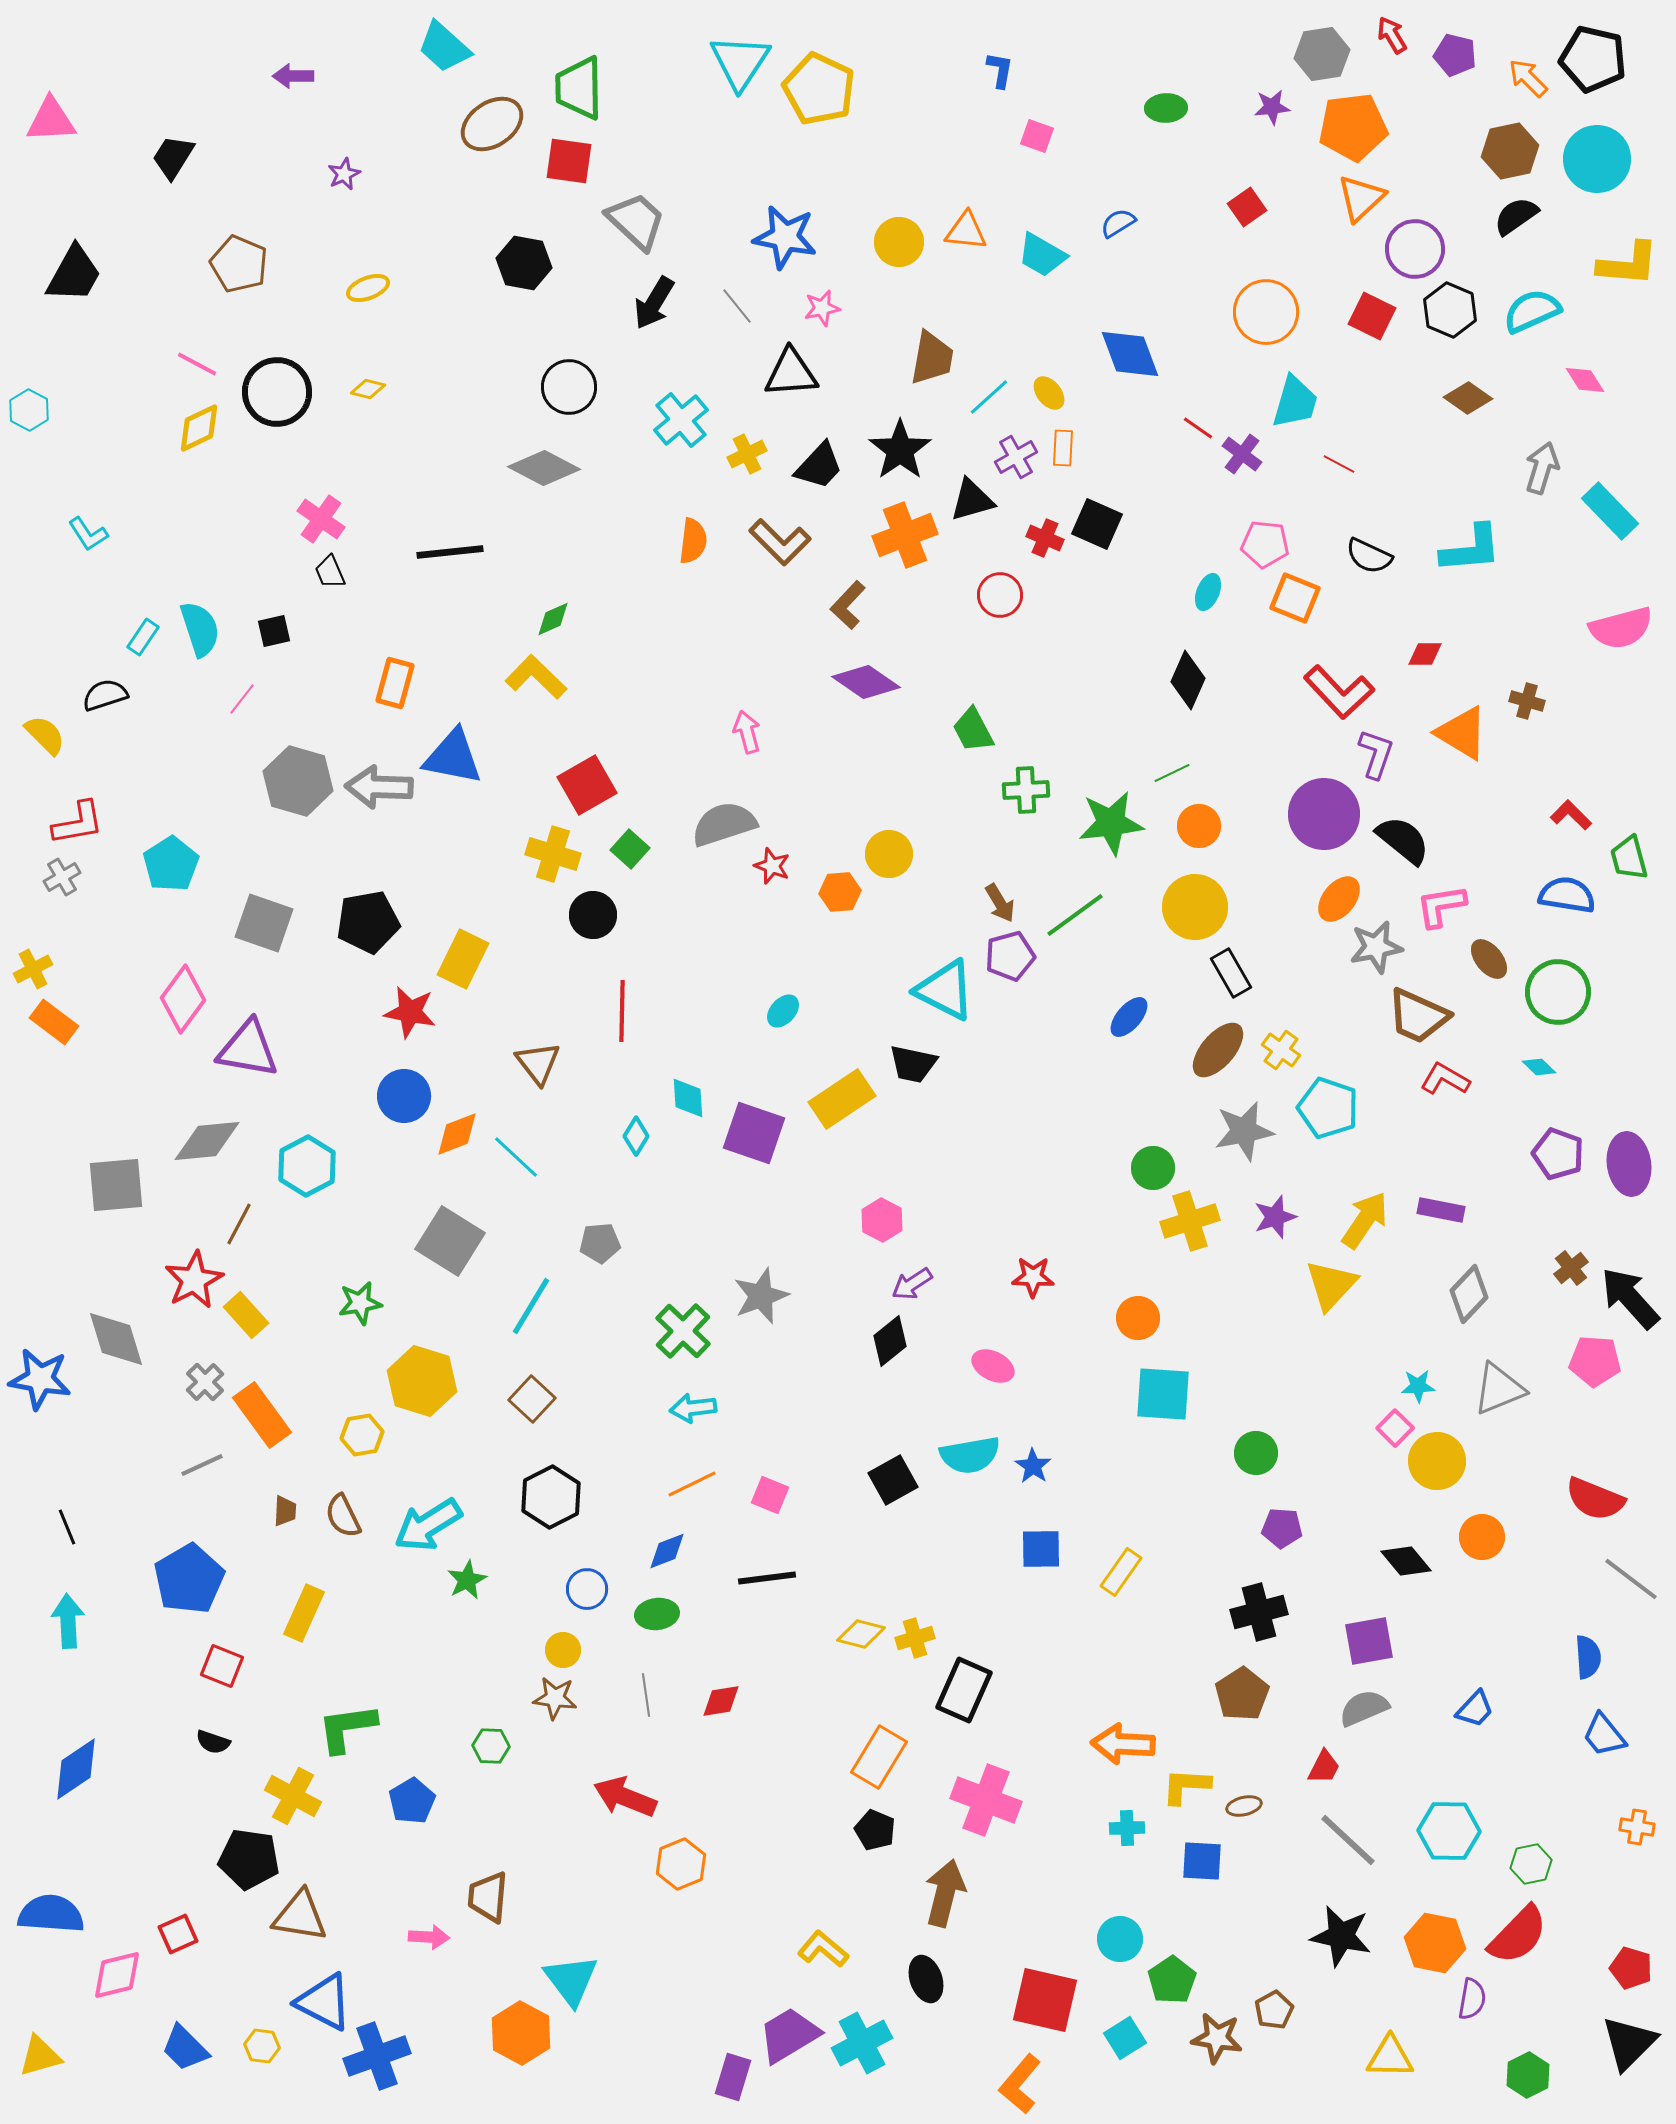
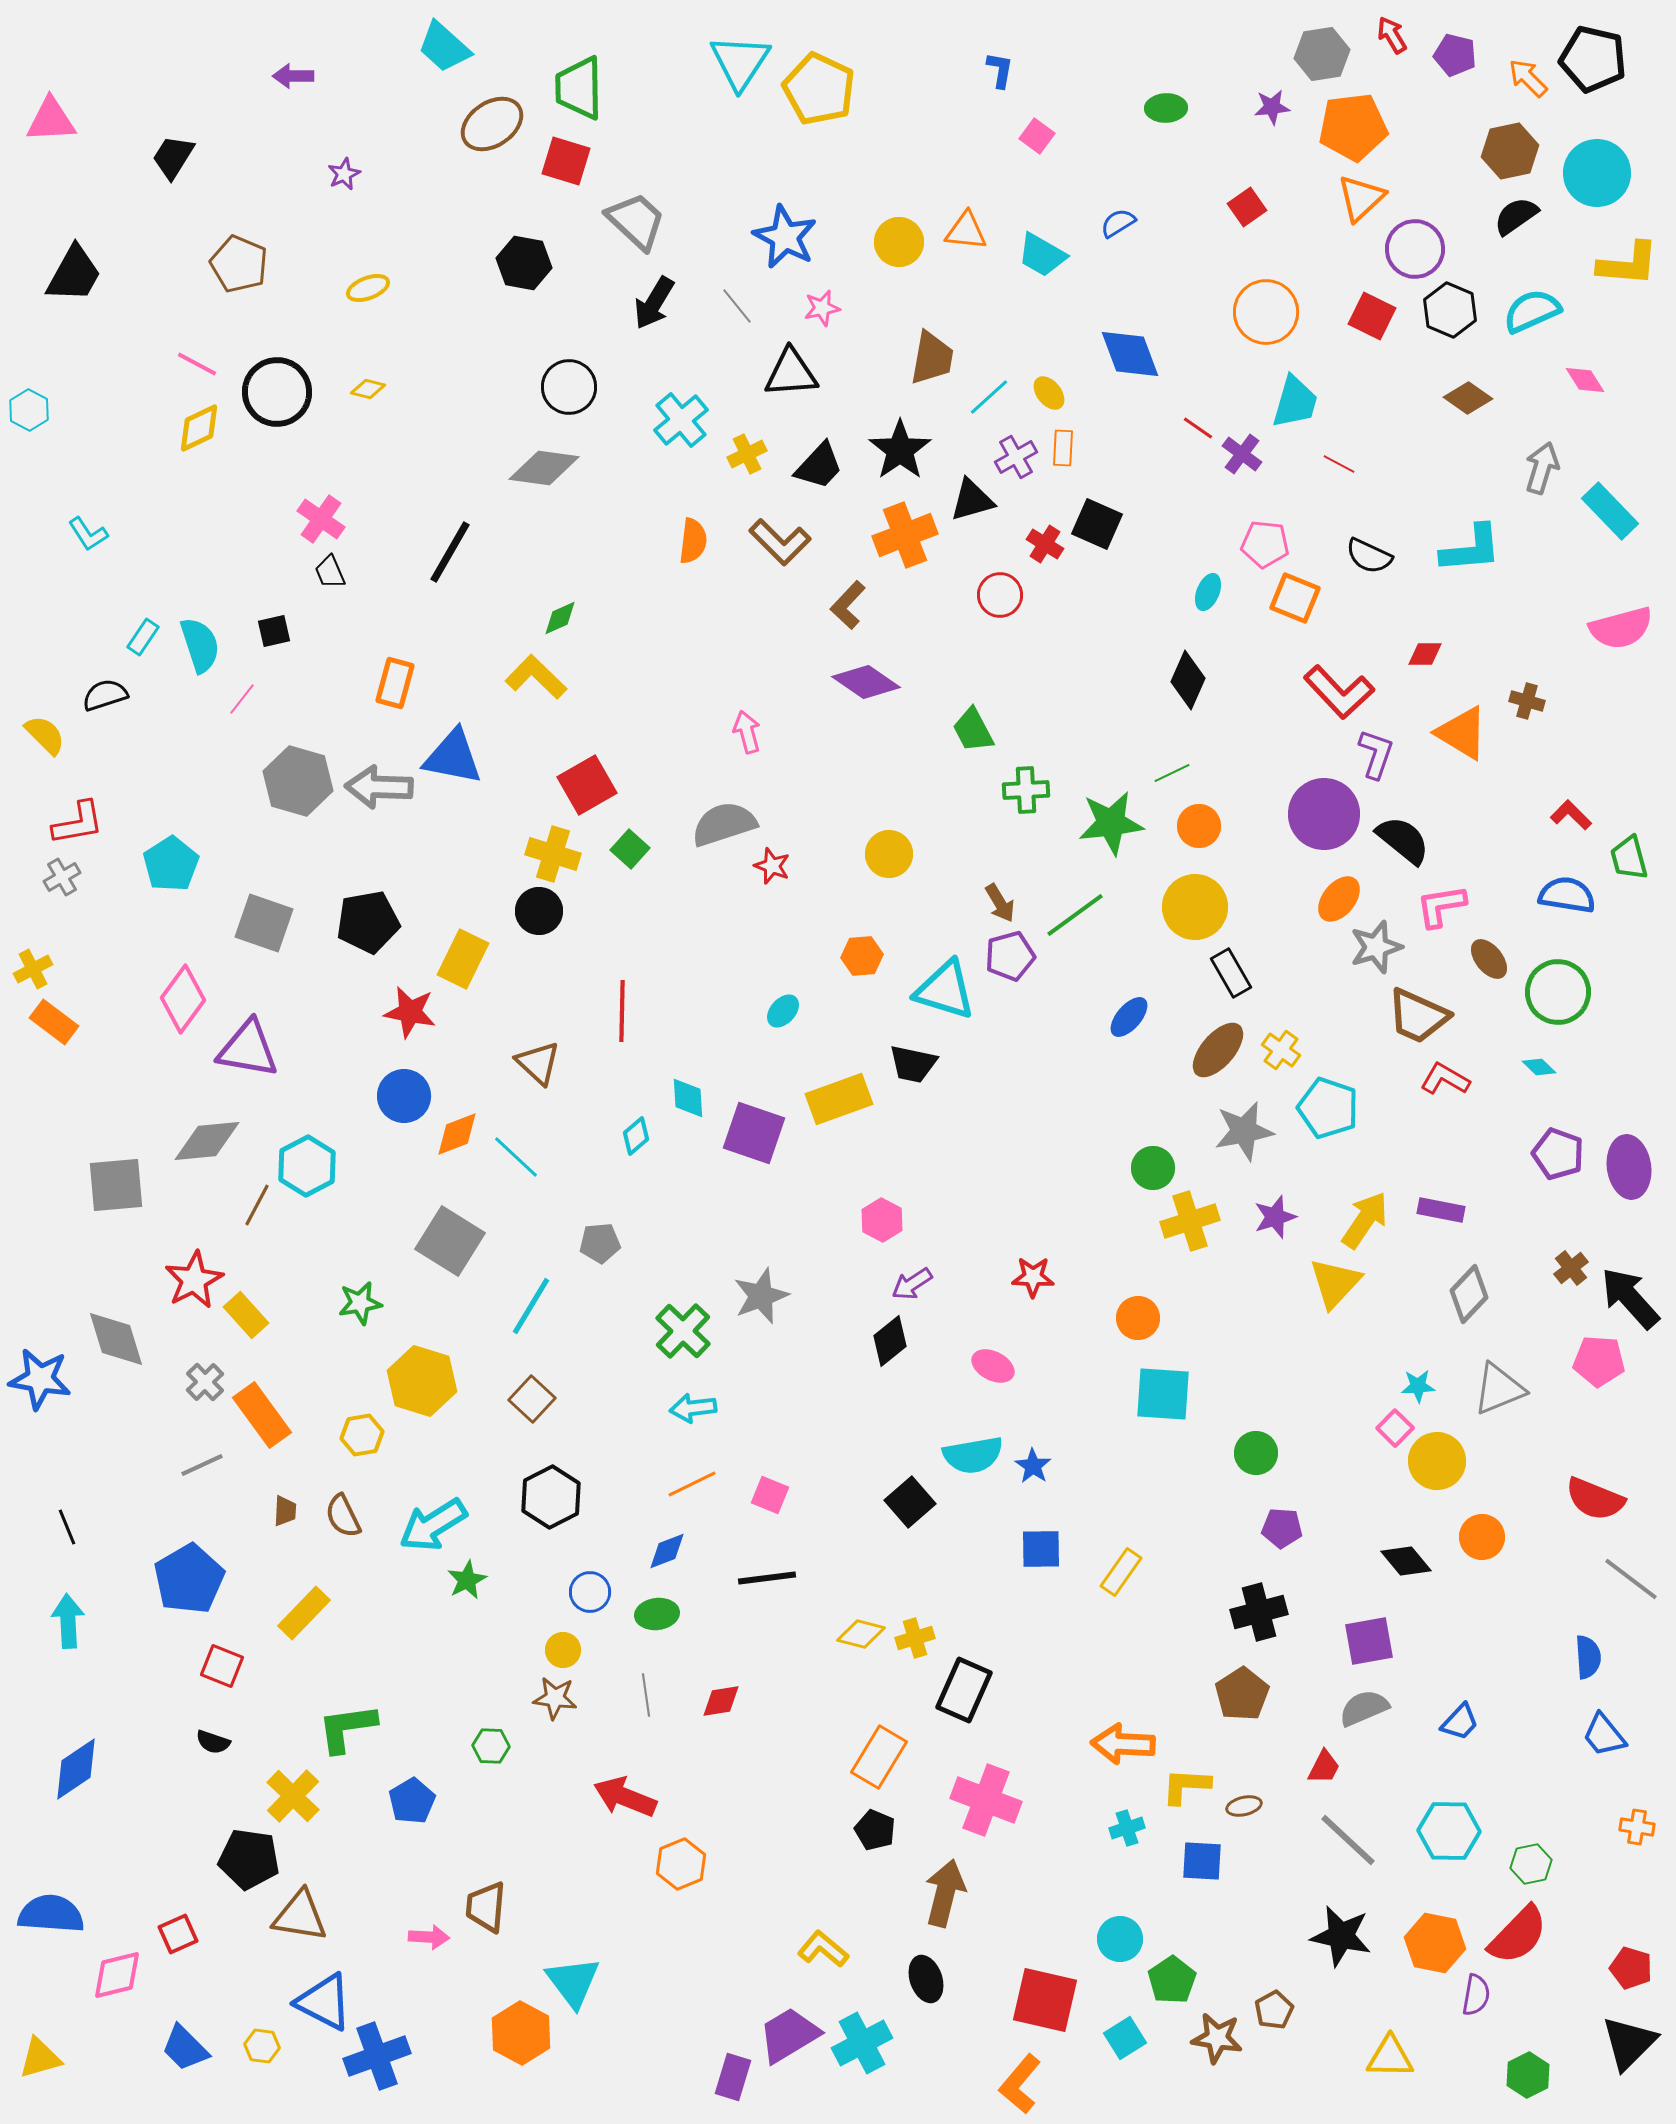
pink square at (1037, 136): rotated 16 degrees clockwise
cyan circle at (1597, 159): moved 14 px down
red square at (569, 161): moved 3 px left; rotated 9 degrees clockwise
blue star at (785, 237): rotated 16 degrees clockwise
gray diamond at (544, 468): rotated 20 degrees counterclockwise
red cross at (1045, 538): moved 6 px down; rotated 9 degrees clockwise
black line at (450, 552): rotated 54 degrees counterclockwise
green diamond at (553, 619): moved 7 px right, 1 px up
cyan semicircle at (200, 629): moved 16 px down
orange hexagon at (840, 892): moved 22 px right, 64 px down
black circle at (593, 915): moved 54 px left, 4 px up
gray star at (1376, 947): rotated 6 degrees counterclockwise
cyan triangle at (945, 990): rotated 10 degrees counterclockwise
brown triangle at (538, 1063): rotated 9 degrees counterclockwise
yellow rectangle at (842, 1099): moved 3 px left; rotated 14 degrees clockwise
cyan diamond at (636, 1136): rotated 18 degrees clockwise
purple ellipse at (1629, 1164): moved 3 px down
brown line at (239, 1224): moved 18 px right, 19 px up
yellow triangle at (1331, 1285): moved 4 px right, 2 px up
pink pentagon at (1595, 1361): moved 4 px right
cyan semicircle at (970, 1455): moved 3 px right
black square at (893, 1480): moved 17 px right, 22 px down; rotated 12 degrees counterclockwise
cyan arrow at (428, 1525): moved 5 px right
blue circle at (587, 1589): moved 3 px right, 3 px down
yellow rectangle at (304, 1613): rotated 20 degrees clockwise
blue trapezoid at (1475, 1709): moved 15 px left, 13 px down
yellow cross at (293, 1796): rotated 16 degrees clockwise
cyan cross at (1127, 1828): rotated 16 degrees counterclockwise
brown trapezoid at (488, 1897): moved 2 px left, 10 px down
cyan triangle at (571, 1980): moved 2 px right, 2 px down
purple semicircle at (1472, 1999): moved 4 px right, 4 px up
yellow triangle at (40, 2056): moved 2 px down
